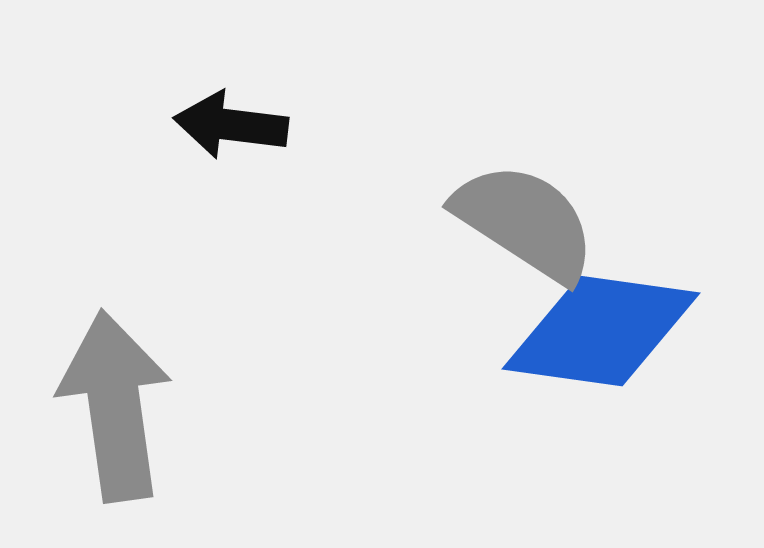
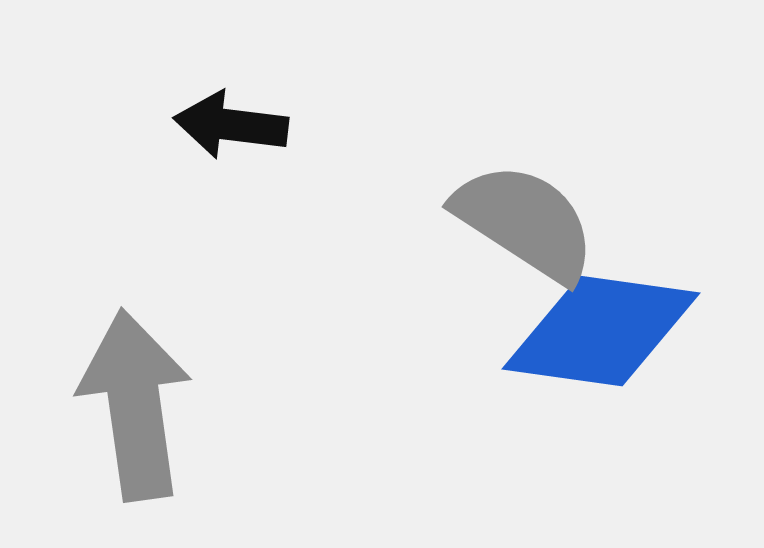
gray arrow: moved 20 px right, 1 px up
